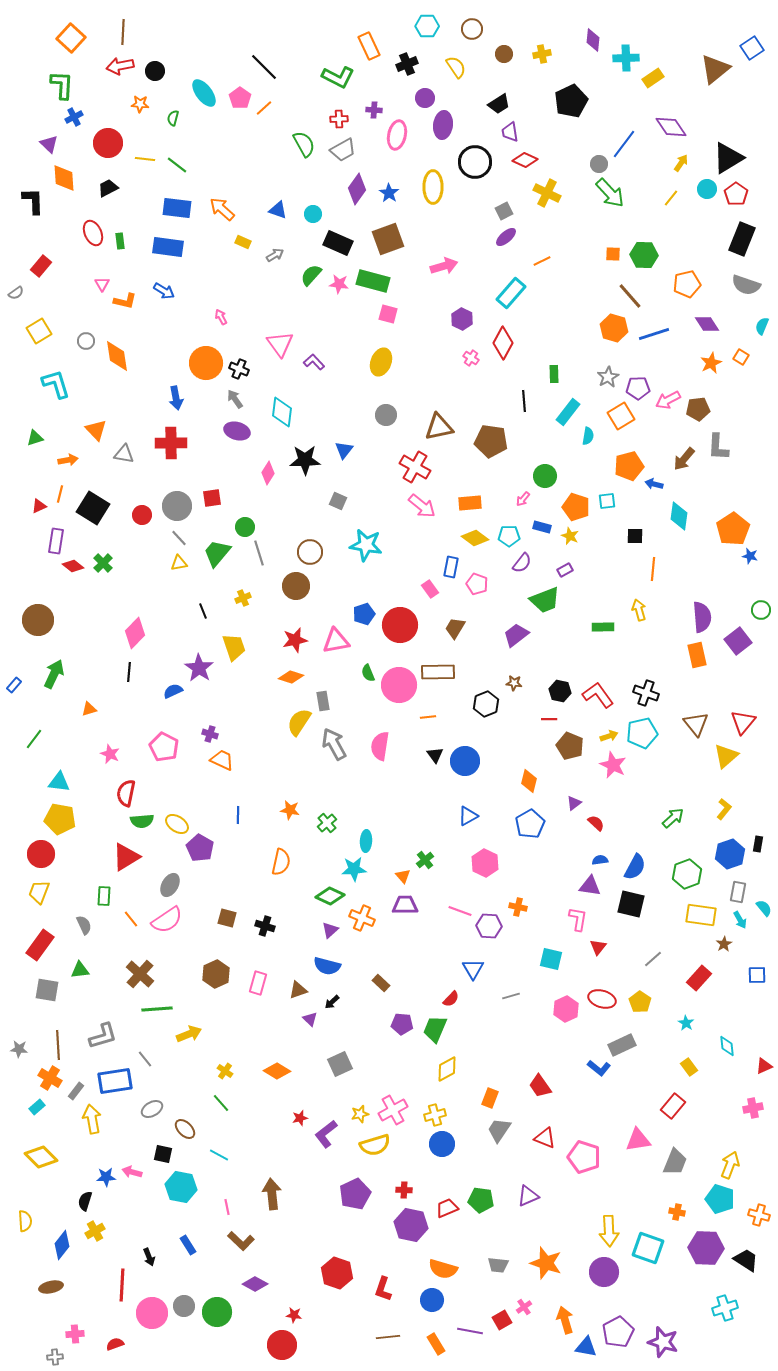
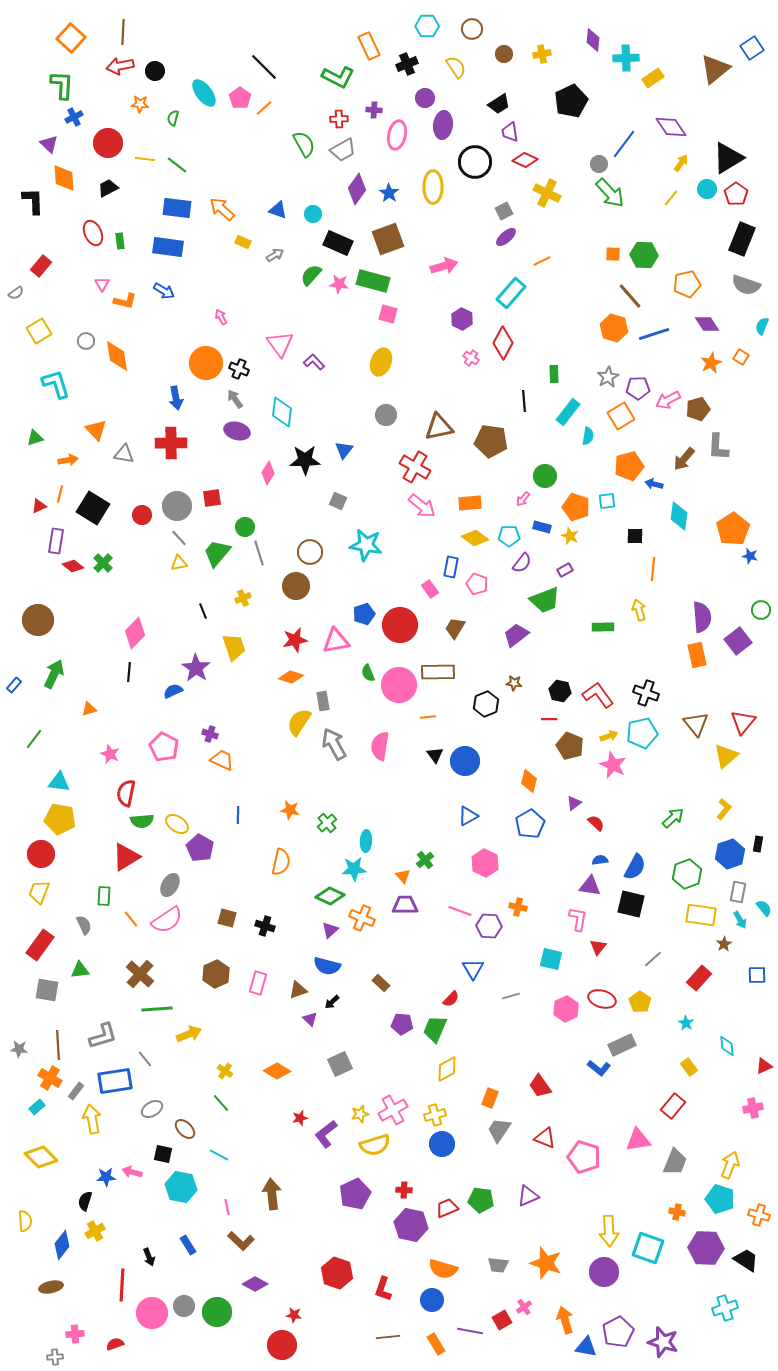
brown pentagon at (698, 409): rotated 10 degrees counterclockwise
purple star at (199, 668): moved 3 px left
